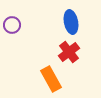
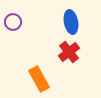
purple circle: moved 1 px right, 3 px up
orange rectangle: moved 12 px left
